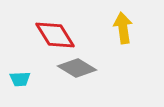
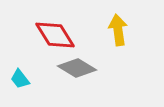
yellow arrow: moved 5 px left, 2 px down
cyan trapezoid: rotated 55 degrees clockwise
